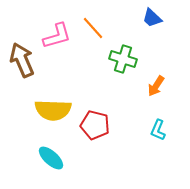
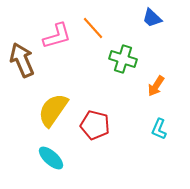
yellow semicircle: rotated 123 degrees clockwise
cyan L-shape: moved 1 px right, 1 px up
